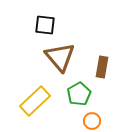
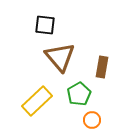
yellow rectangle: moved 2 px right
orange circle: moved 1 px up
